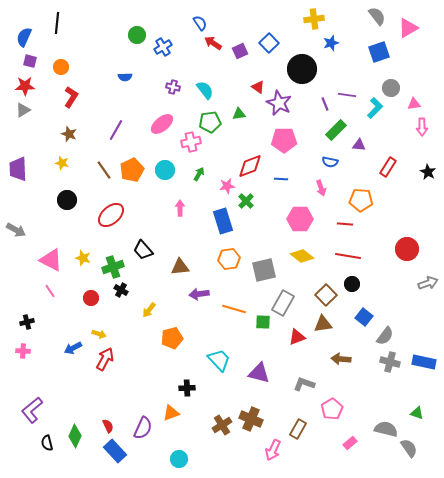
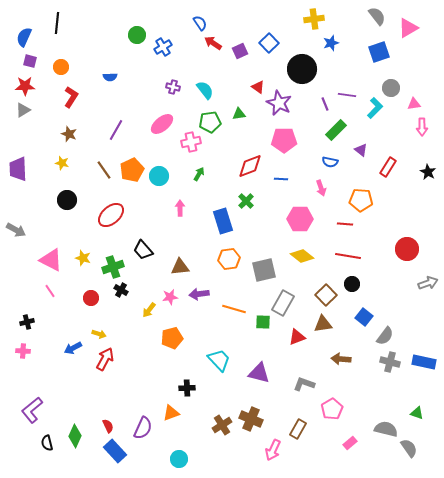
blue semicircle at (125, 77): moved 15 px left
purple triangle at (359, 145): moved 2 px right, 5 px down; rotated 32 degrees clockwise
cyan circle at (165, 170): moved 6 px left, 6 px down
pink star at (227, 186): moved 57 px left, 111 px down
